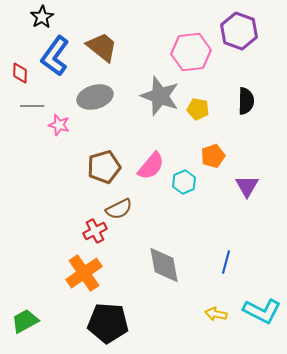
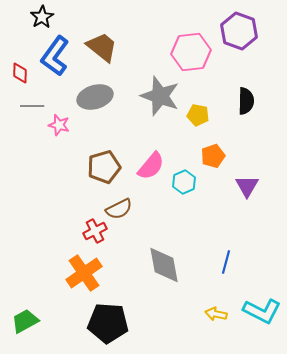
yellow pentagon: moved 6 px down
